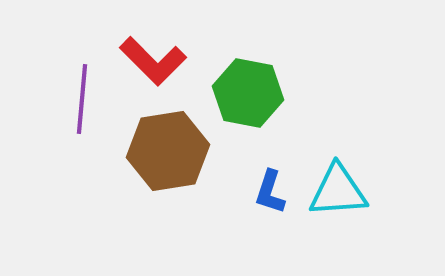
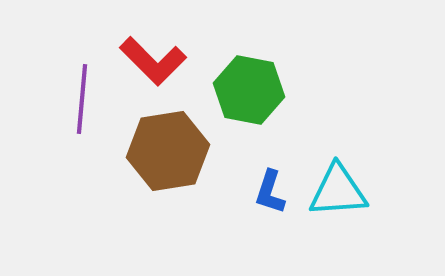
green hexagon: moved 1 px right, 3 px up
